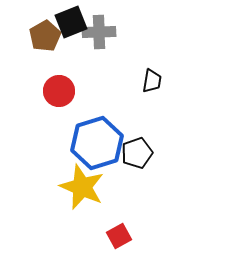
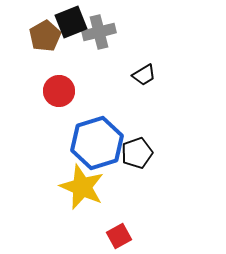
gray cross: rotated 12 degrees counterclockwise
black trapezoid: moved 8 px left, 6 px up; rotated 50 degrees clockwise
